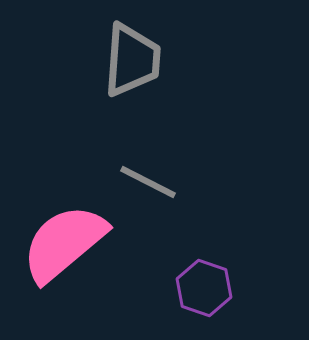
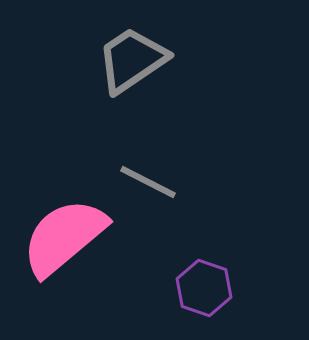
gray trapezoid: rotated 128 degrees counterclockwise
pink semicircle: moved 6 px up
